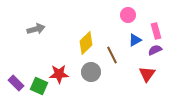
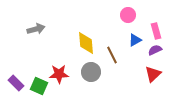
yellow diamond: rotated 50 degrees counterclockwise
red triangle: moved 6 px right; rotated 12 degrees clockwise
